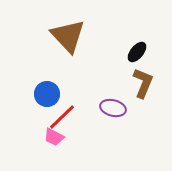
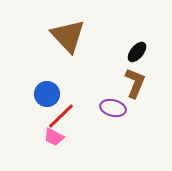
brown L-shape: moved 8 px left
red line: moved 1 px left, 1 px up
